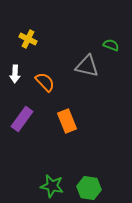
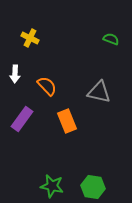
yellow cross: moved 2 px right, 1 px up
green semicircle: moved 6 px up
gray triangle: moved 12 px right, 26 px down
orange semicircle: moved 2 px right, 4 px down
green hexagon: moved 4 px right, 1 px up
